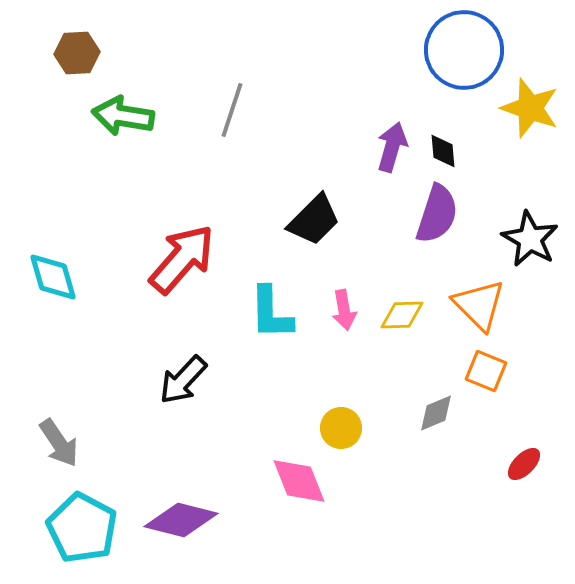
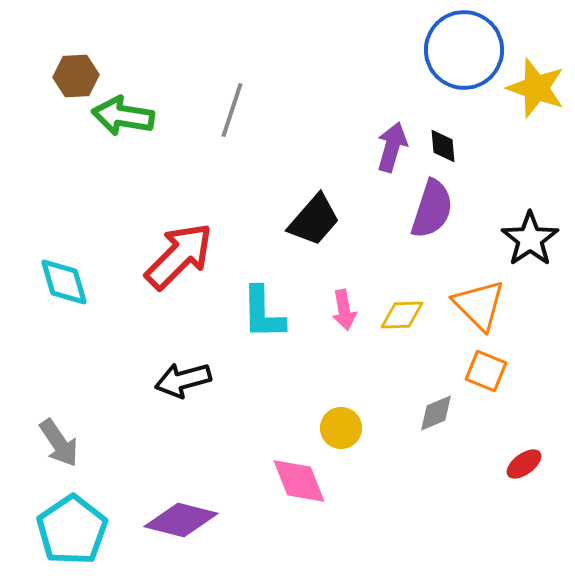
brown hexagon: moved 1 px left, 23 px down
yellow star: moved 6 px right, 20 px up
black diamond: moved 5 px up
purple semicircle: moved 5 px left, 5 px up
black trapezoid: rotated 4 degrees counterclockwise
black star: rotated 8 degrees clockwise
red arrow: moved 3 px left, 3 px up; rotated 4 degrees clockwise
cyan diamond: moved 11 px right, 5 px down
cyan L-shape: moved 8 px left
black arrow: rotated 32 degrees clockwise
red ellipse: rotated 9 degrees clockwise
cyan pentagon: moved 10 px left, 2 px down; rotated 10 degrees clockwise
